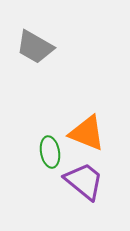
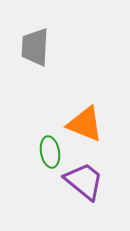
gray trapezoid: rotated 63 degrees clockwise
orange triangle: moved 2 px left, 9 px up
